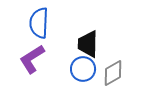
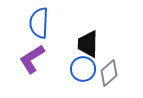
gray diamond: moved 4 px left; rotated 12 degrees counterclockwise
